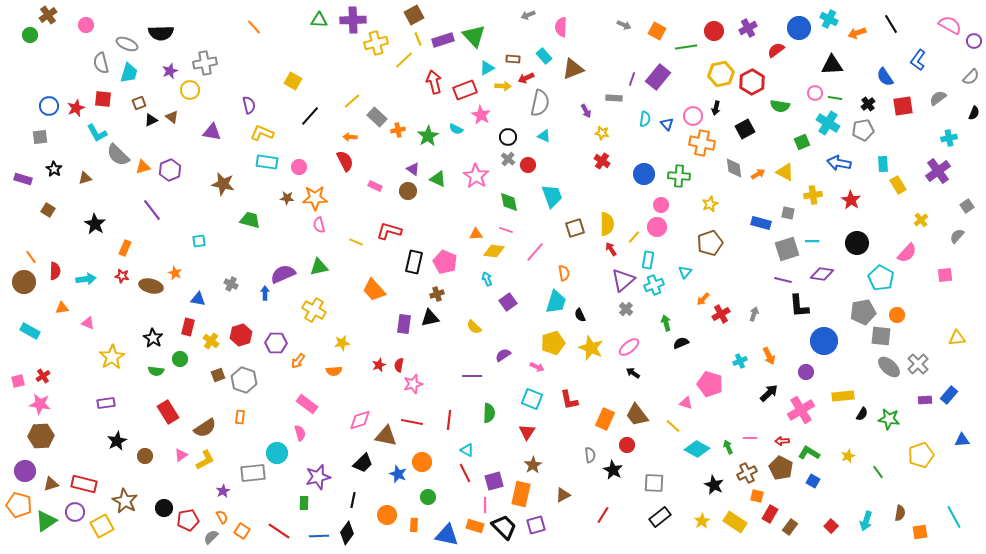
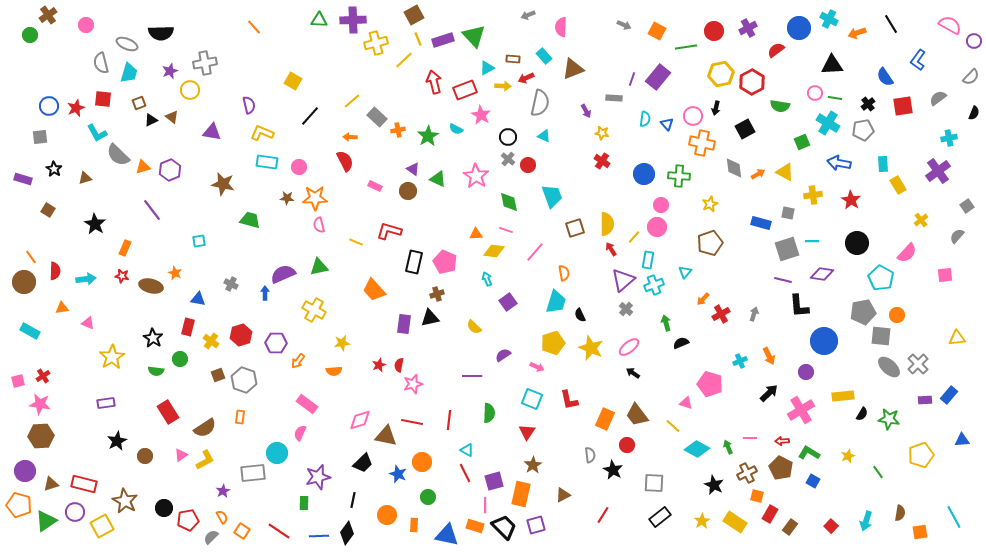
pink semicircle at (300, 433): rotated 140 degrees counterclockwise
